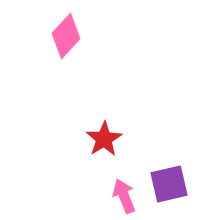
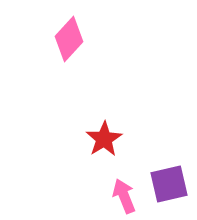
pink diamond: moved 3 px right, 3 px down
